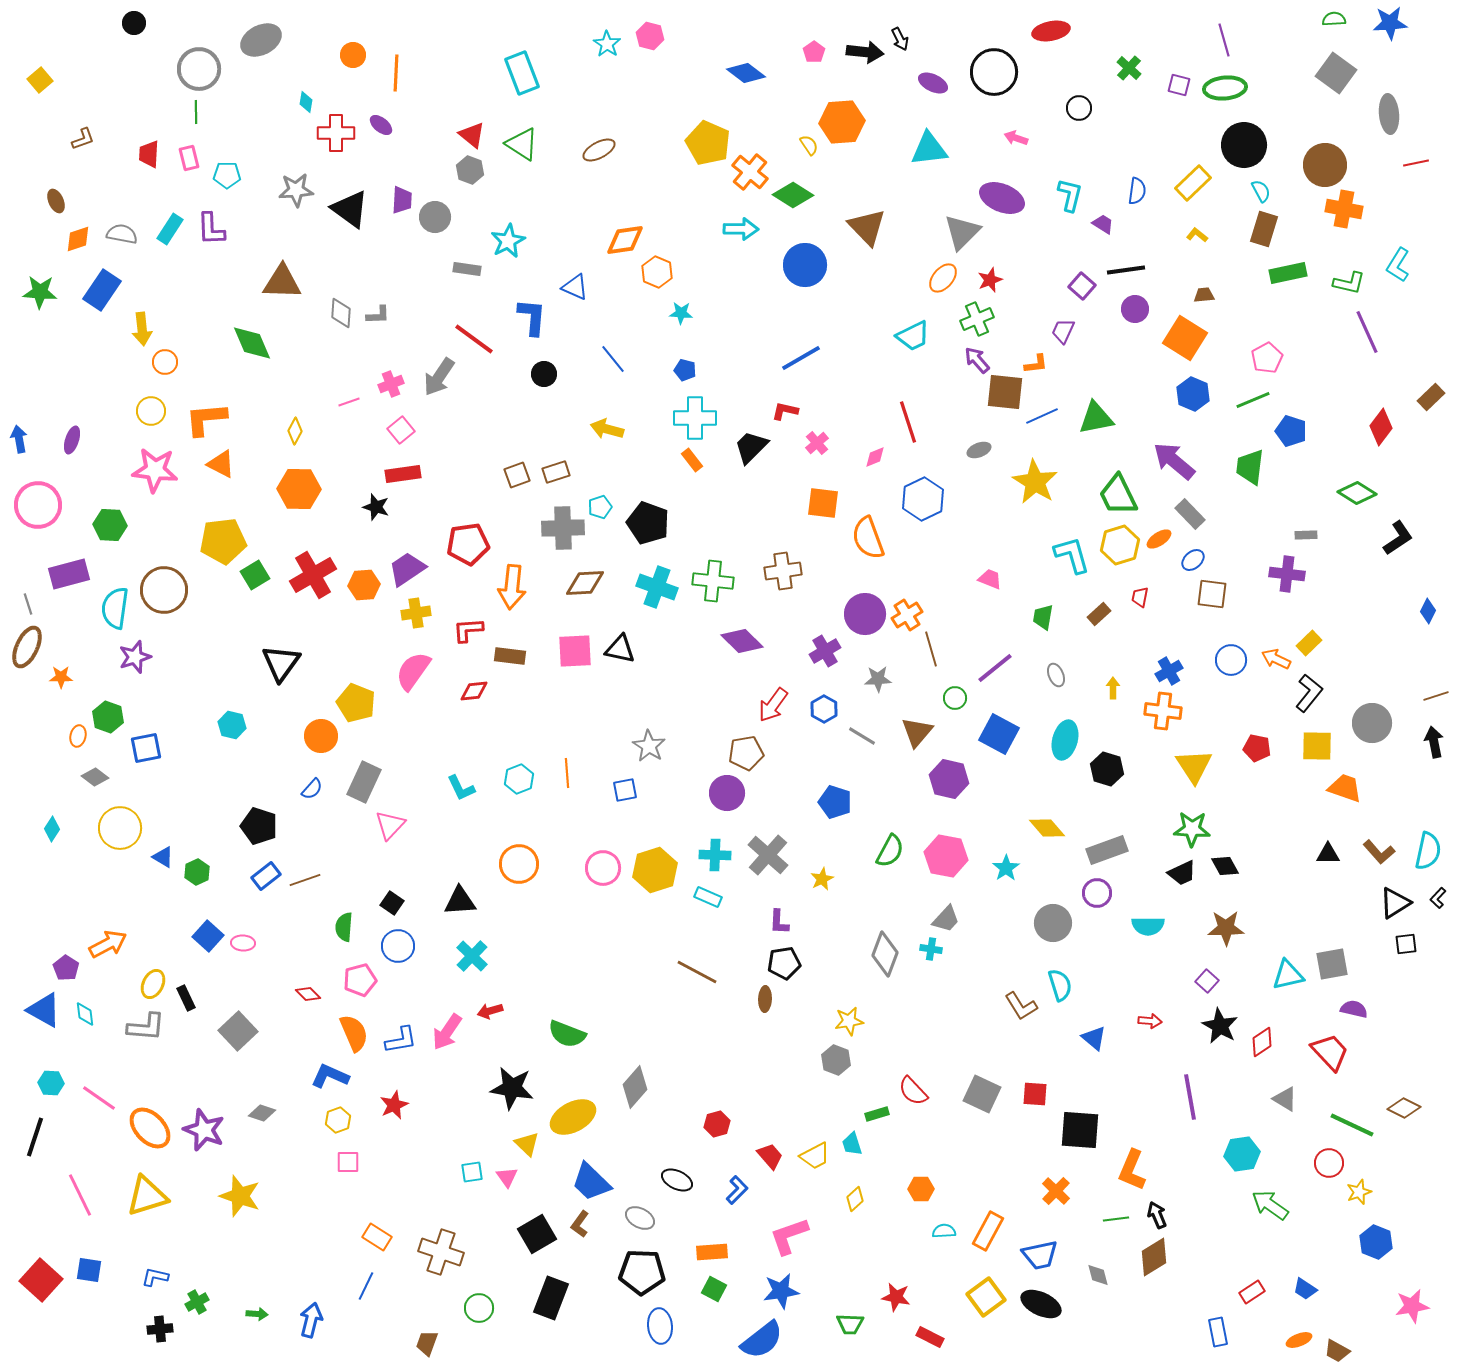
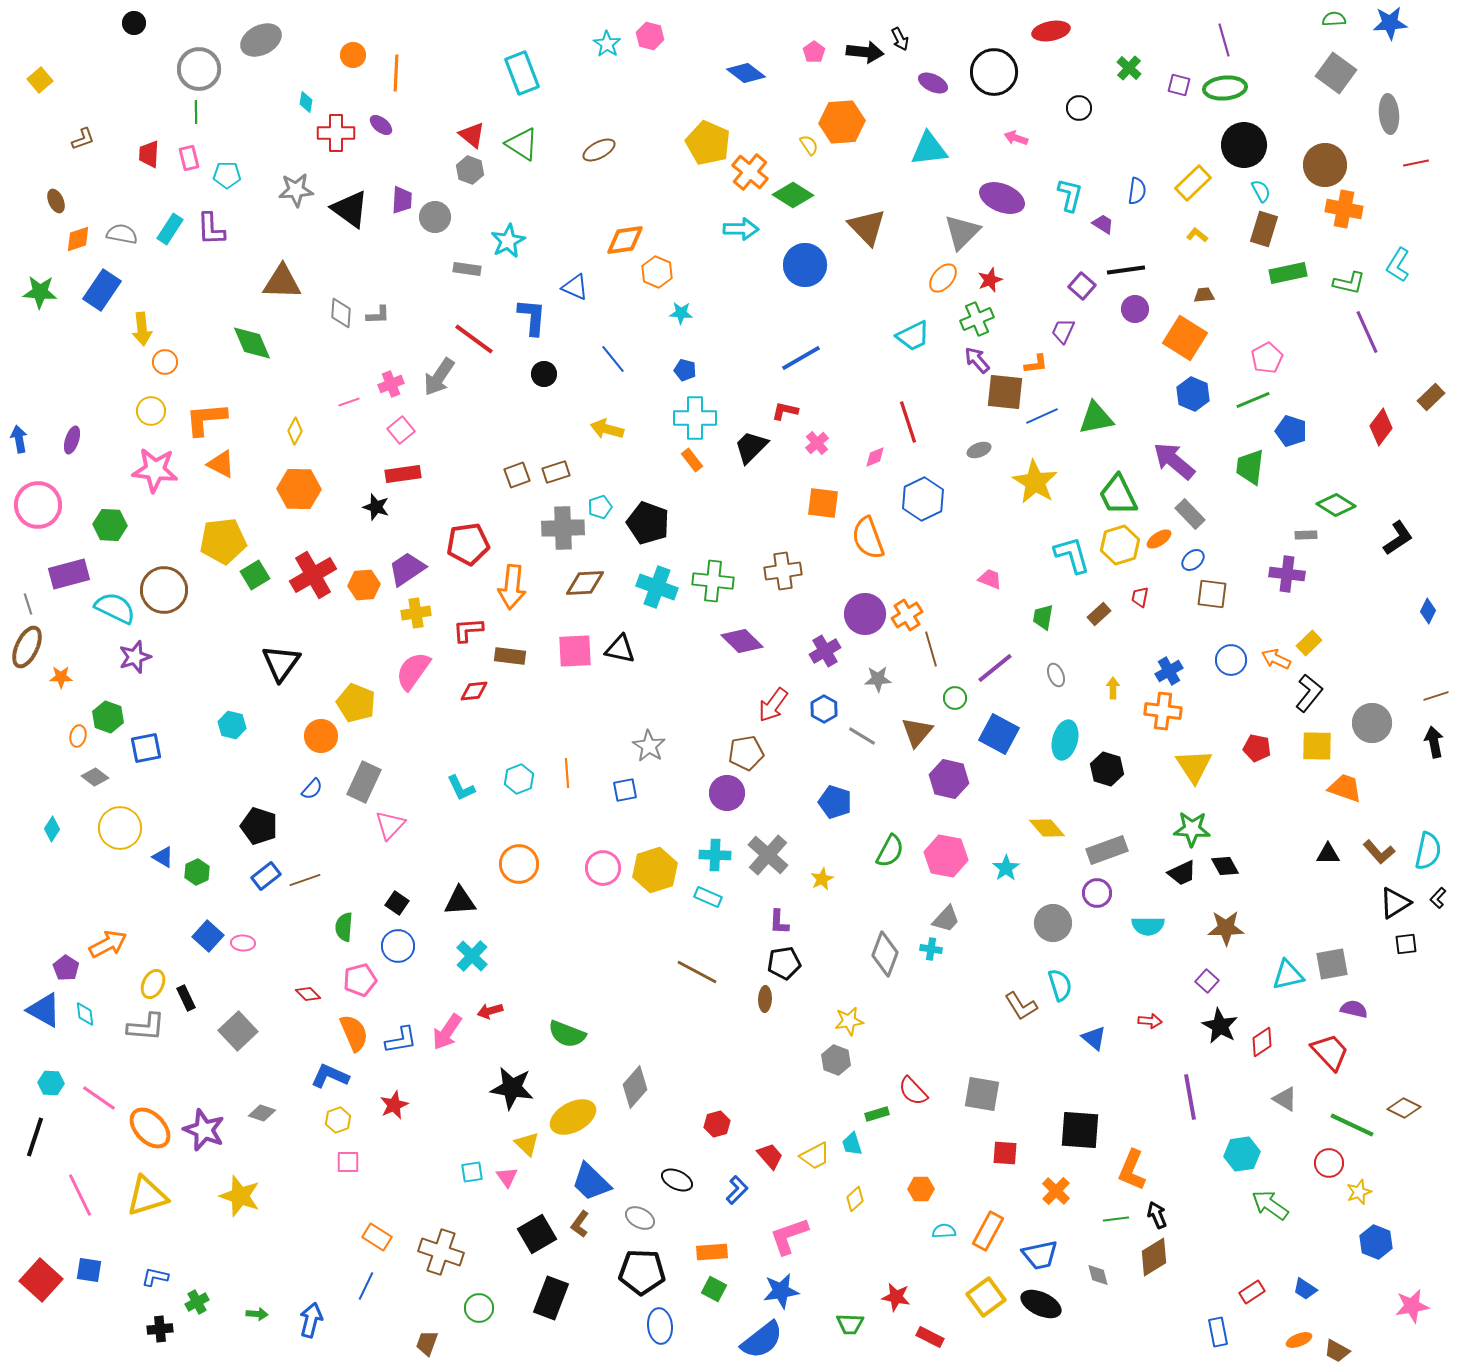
green diamond at (1357, 493): moved 21 px left, 12 px down
cyan semicircle at (115, 608): rotated 108 degrees clockwise
black square at (392, 903): moved 5 px right
gray square at (982, 1094): rotated 15 degrees counterclockwise
red square at (1035, 1094): moved 30 px left, 59 px down
